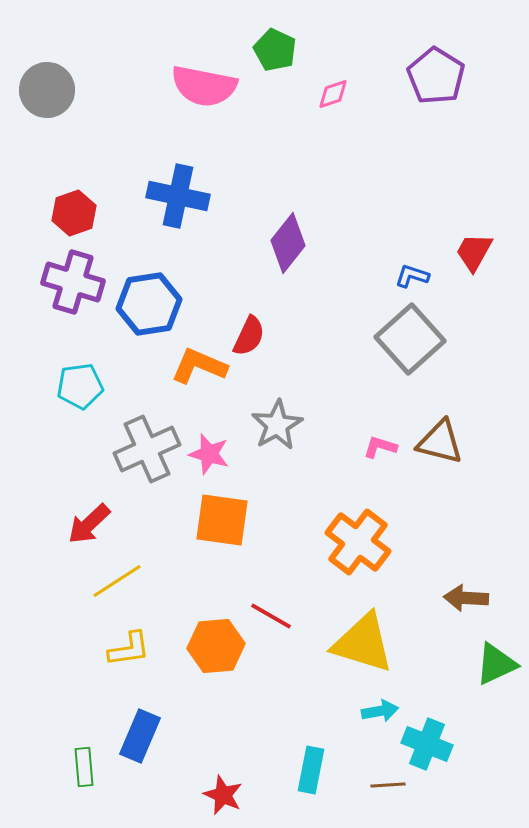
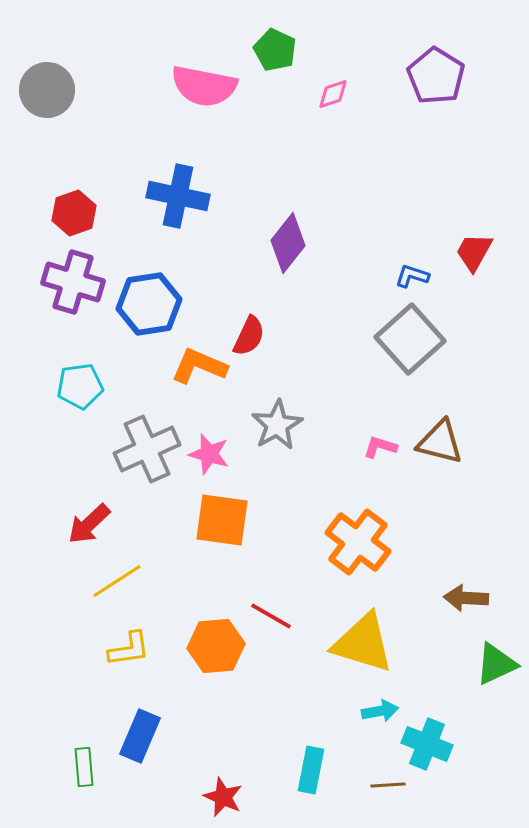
red star: moved 2 px down
